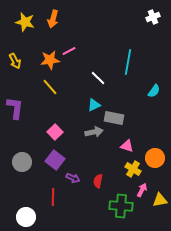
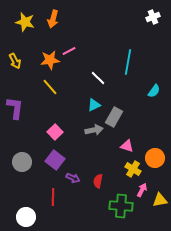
gray rectangle: moved 1 px up; rotated 72 degrees counterclockwise
gray arrow: moved 2 px up
